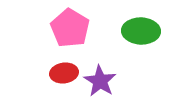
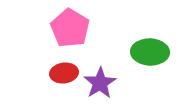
green ellipse: moved 9 px right, 21 px down
purple star: moved 2 px down; rotated 8 degrees clockwise
